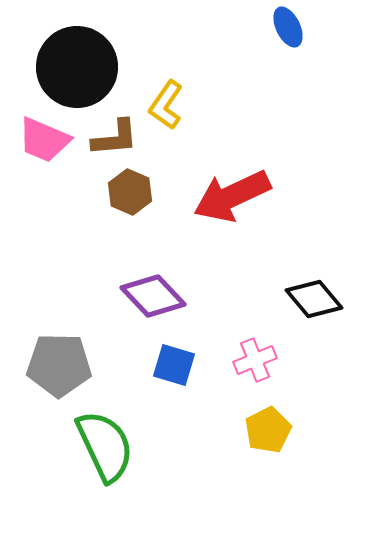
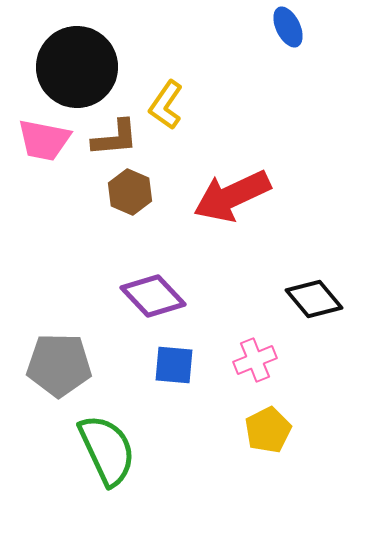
pink trapezoid: rotated 12 degrees counterclockwise
blue square: rotated 12 degrees counterclockwise
green semicircle: moved 2 px right, 4 px down
